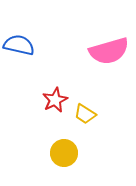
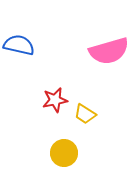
red star: rotated 15 degrees clockwise
